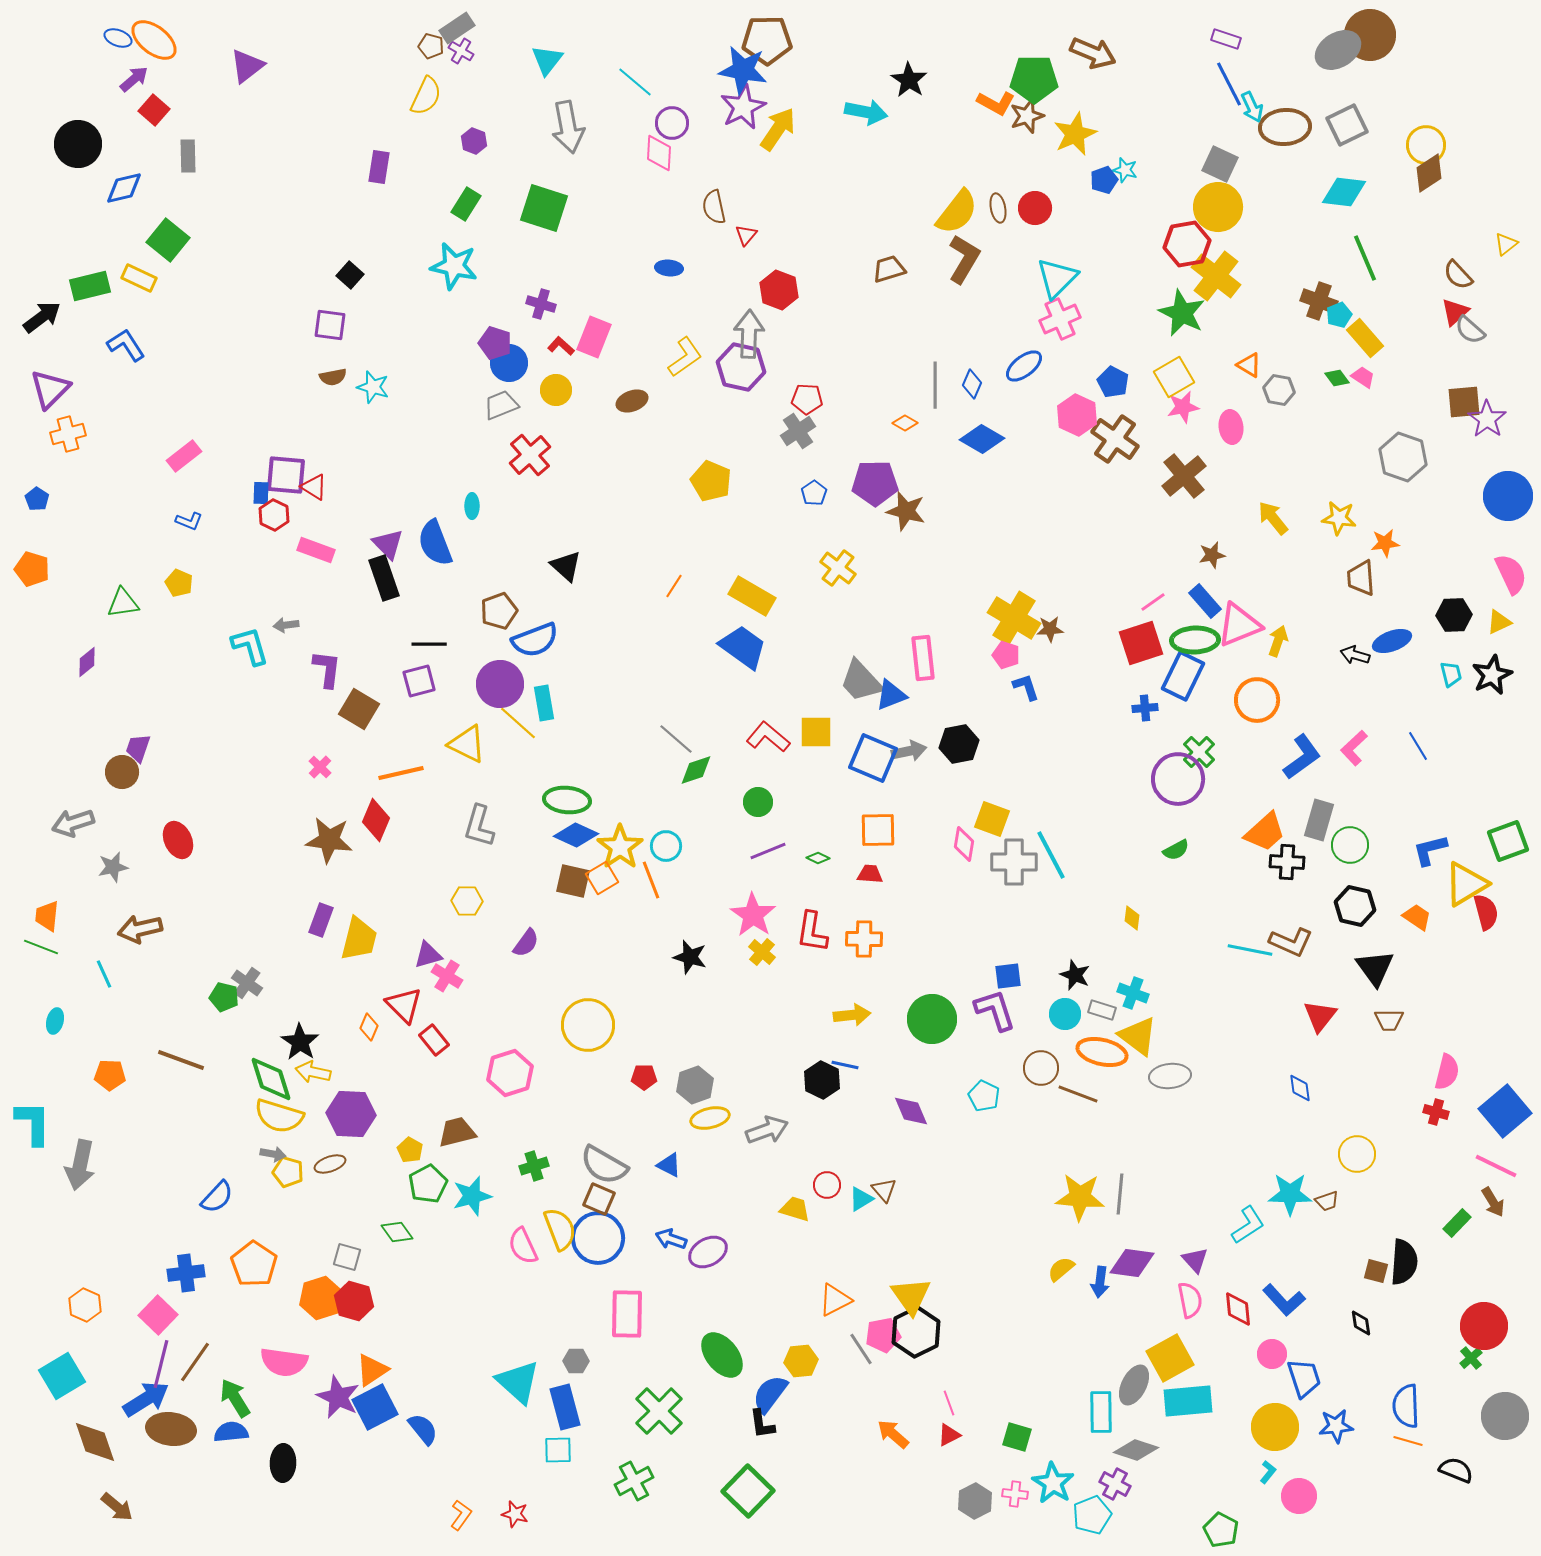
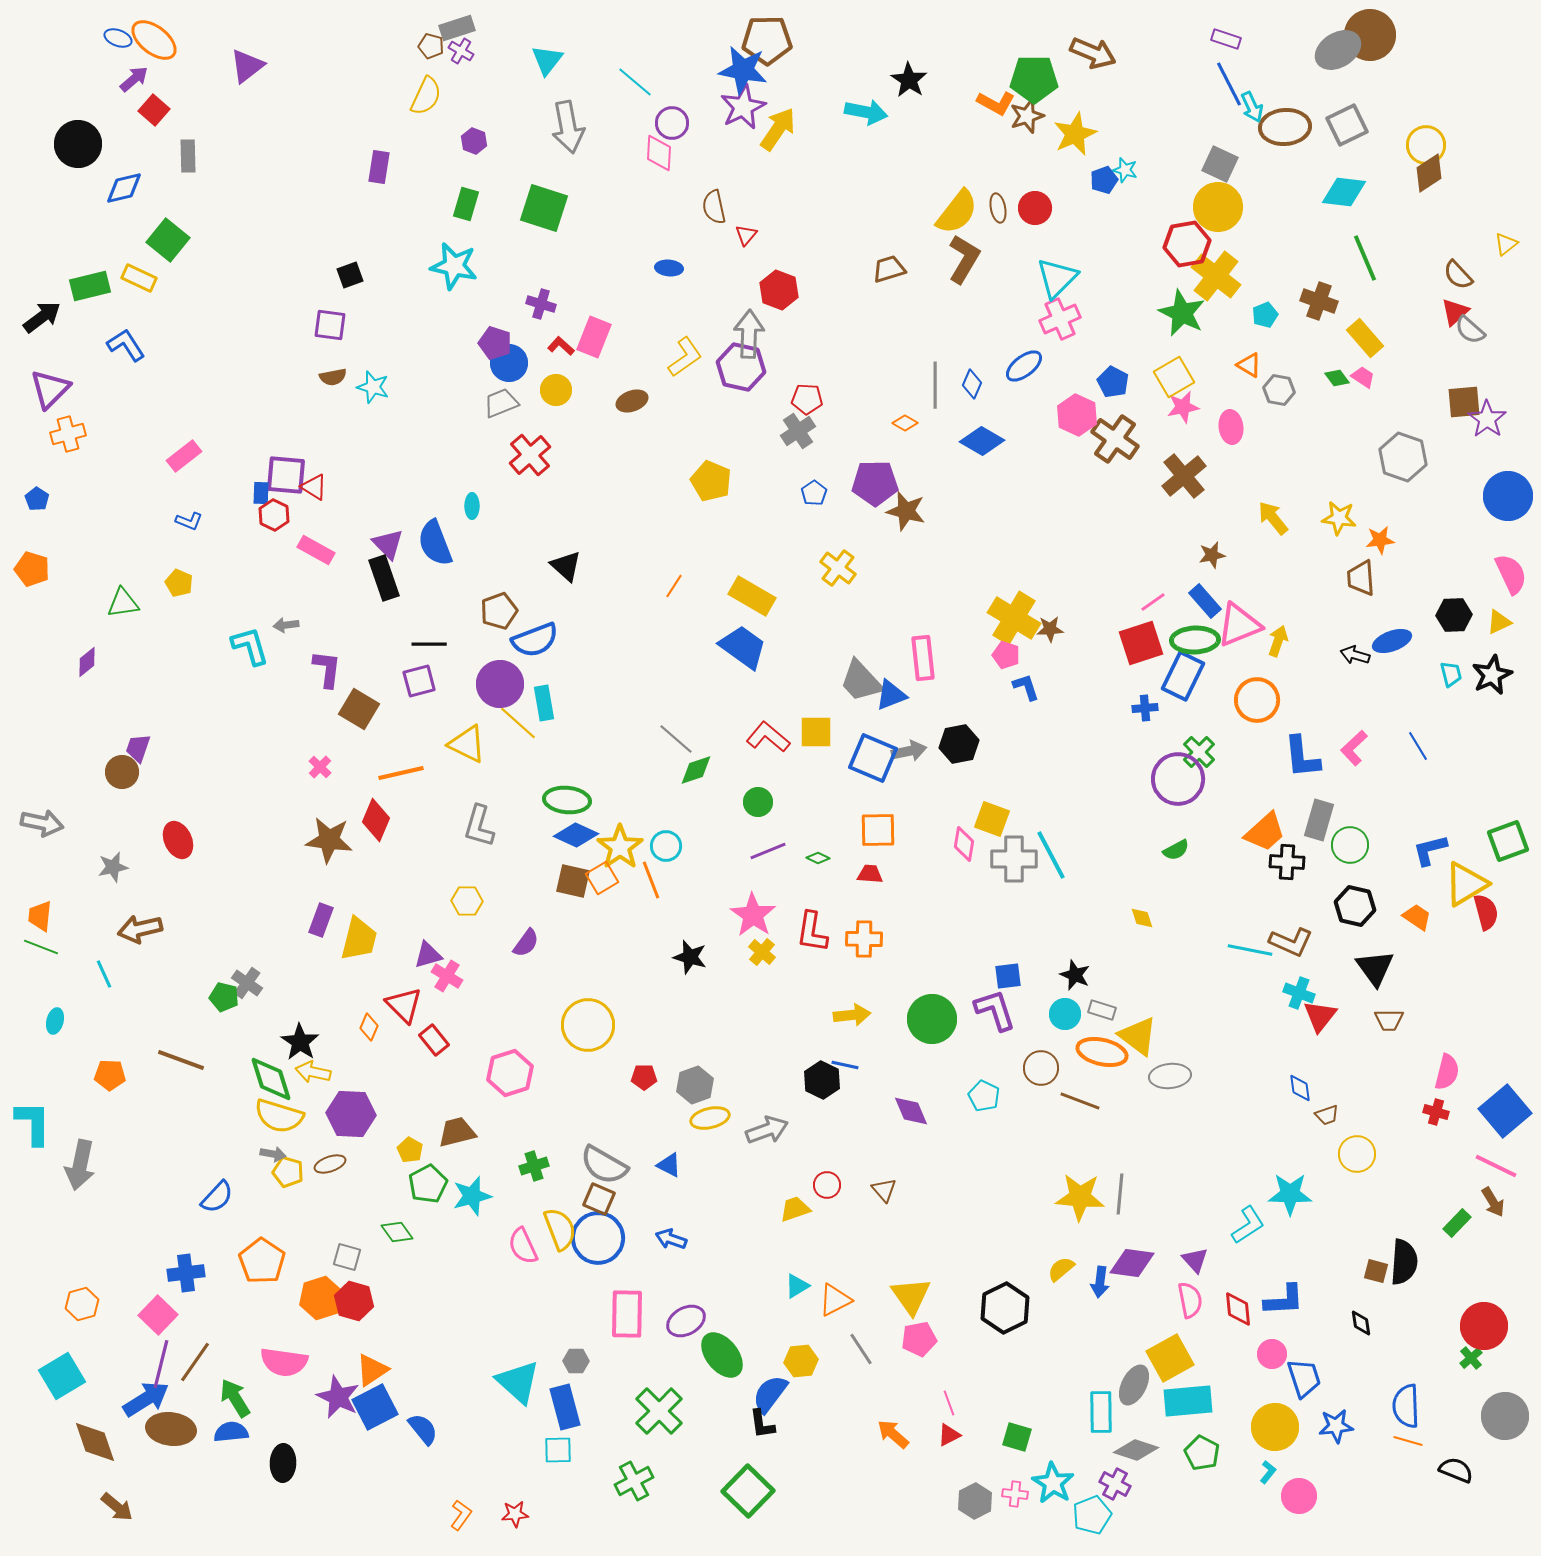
gray rectangle at (457, 28): rotated 16 degrees clockwise
green rectangle at (466, 204): rotated 16 degrees counterclockwise
black square at (350, 275): rotated 28 degrees clockwise
cyan pentagon at (1339, 315): moved 74 px left
gray trapezoid at (501, 405): moved 2 px up
blue diamond at (982, 439): moved 2 px down
orange star at (1385, 543): moved 5 px left, 3 px up
pink rectangle at (316, 550): rotated 9 degrees clockwise
blue L-shape at (1302, 757): rotated 120 degrees clockwise
gray arrow at (73, 823): moved 31 px left; rotated 150 degrees counterclockwise
gray cross at (1014, 862): moved 3 px up
orange trapezoid at (47, 916): moved 7 px left
yellow diamond at (1132, 918): moved 10 px right; rotated 25 degrees counterclockwise
cyan cross at (1133, 993): moved 166 px right
brown line at (1078, 1094): moved 2 px right, 7 px down
cyan triangle at (861, 1199): moved 64 px left, 87 px down
brown trapezoid at (1327, 1201): moved 86 px up
yellow trapezoid at (795, 1209): rotated 36 degrees counterclockwise
purple ellipse at (708, 1252): moved 22 px left, 69 px down
orange pentagon at (254, 1264): moved 8 px right, 3 px up
blue L-shape at (1284, 1300): rotated 51 degrees counterclockwise
orange hexagon at (85, 1305): moved 3 px left, 1 px up; rotated 20 degrees clockwise
black hexagon at (916, 1332): moved 89 px right, 24 px up
pink pentagon at (883, 1335): moved 36 px right, 4 px down
red star at (515, 1514): rotated 20 degrees counterclockwise
green pentagon at (1221, 1530): moved 19 px left, 77 px up
